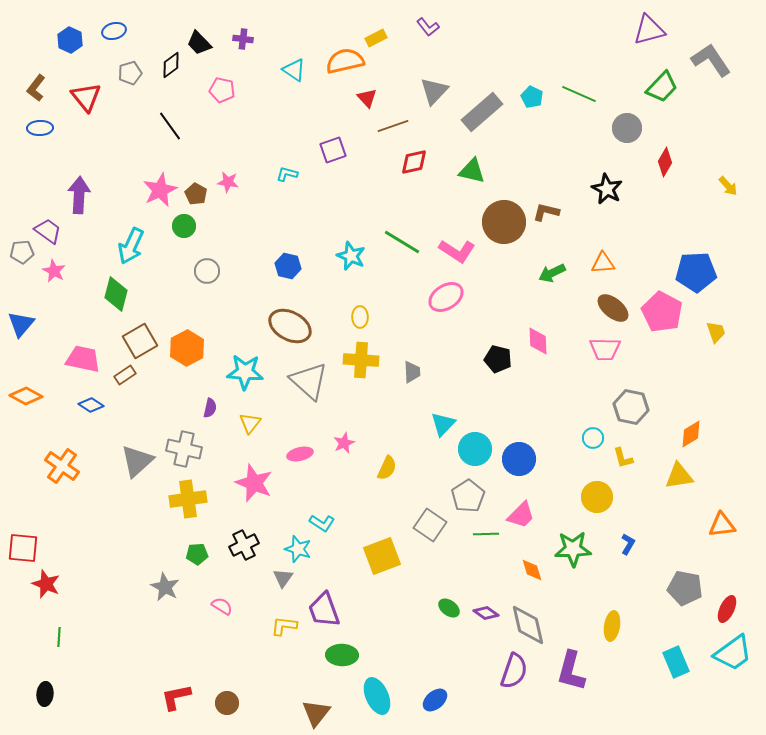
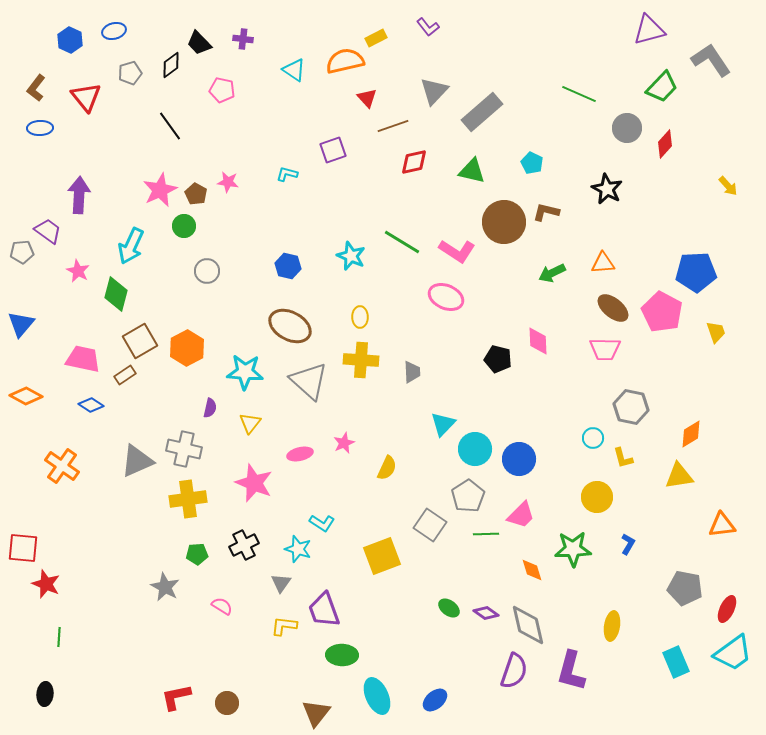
cyan pentagon at (532, 97): moved 66 px down
red diamond at (665, 162): moved 18 px up; rotated 12 degrees clockwise
pink star at (54, 271): moved 24 px right
pink ellipse at (446, 297): rotated 56 degrees clockwise
gray triangle at (137, 461): rotated 18 degrees clockwise
gray triangle at (283, 578): moved 2 px left, 5 px down
